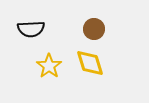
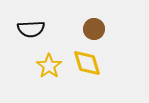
yellow diamond: moved 3 px left
